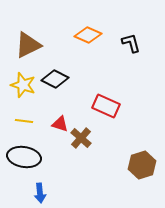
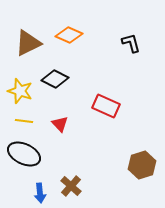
orange diamond: moved 19 px left
brown triangle: moved 2 px up
yellow star: moved 3 px left, 6 px down
red triangle: rotated 30 degrees clockwise
brown cross: moved 10 px left, 48 px down
black ellipse: moved 3 px up; rotated 16 degrees clockwise
